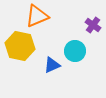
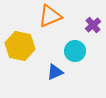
orange triangle: moved 13 px right
purple cross: rotated 14 degrees clockwise
blue triangle: moved 3 px right, 7 px down
